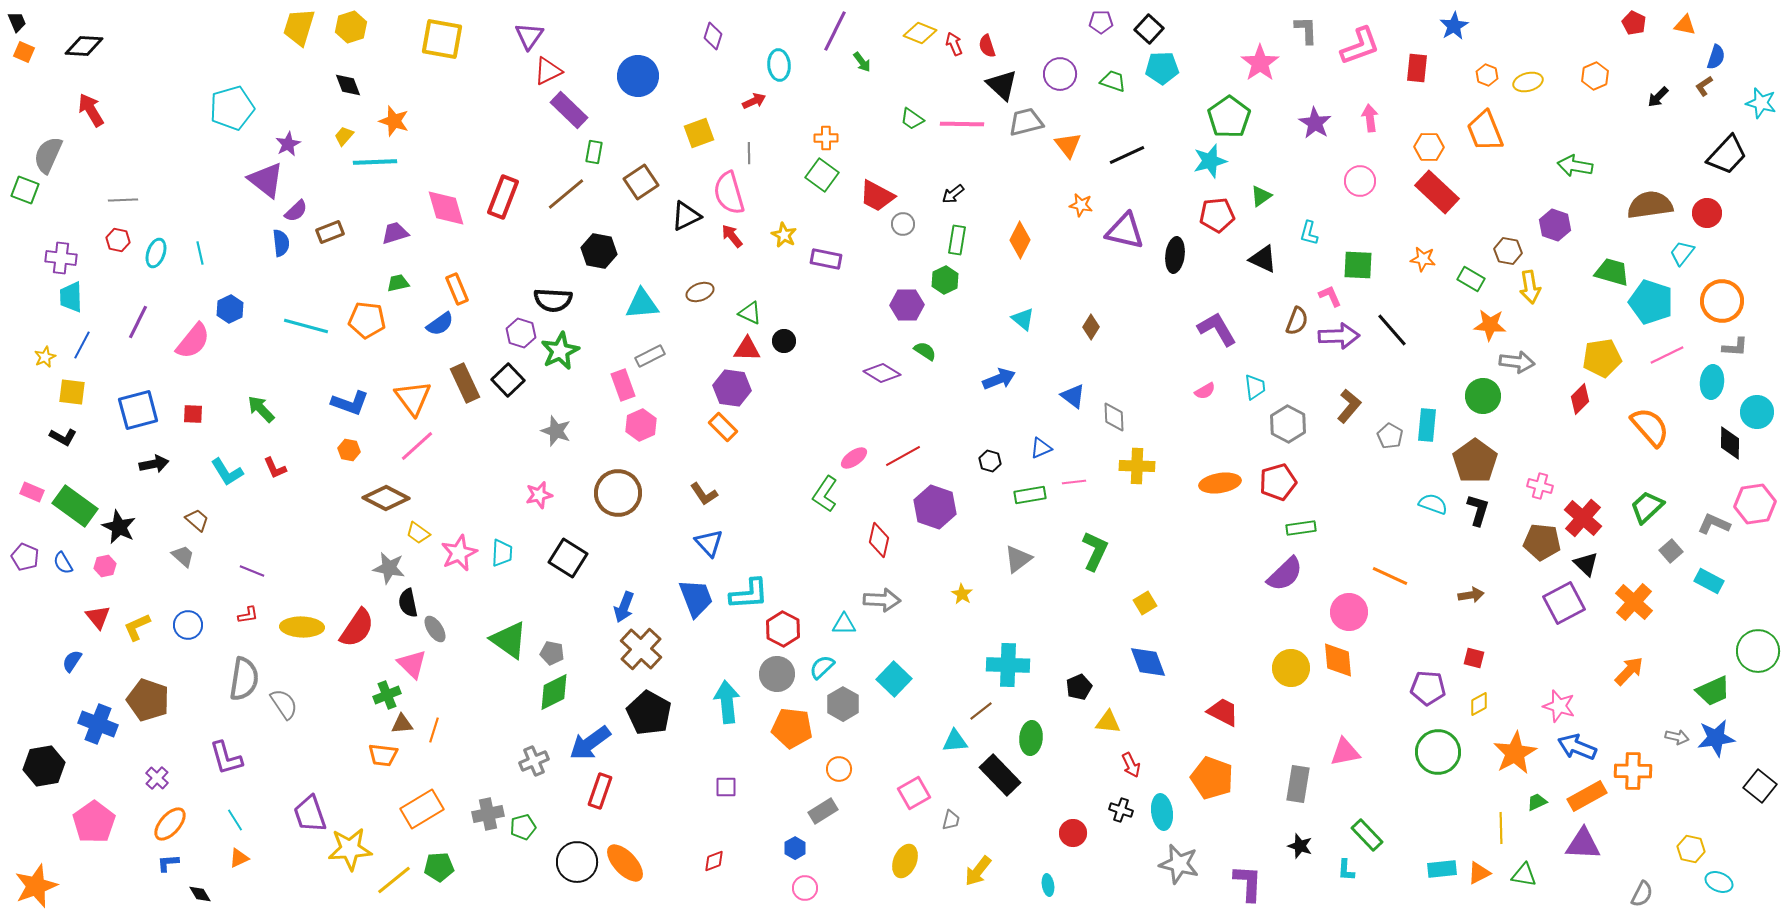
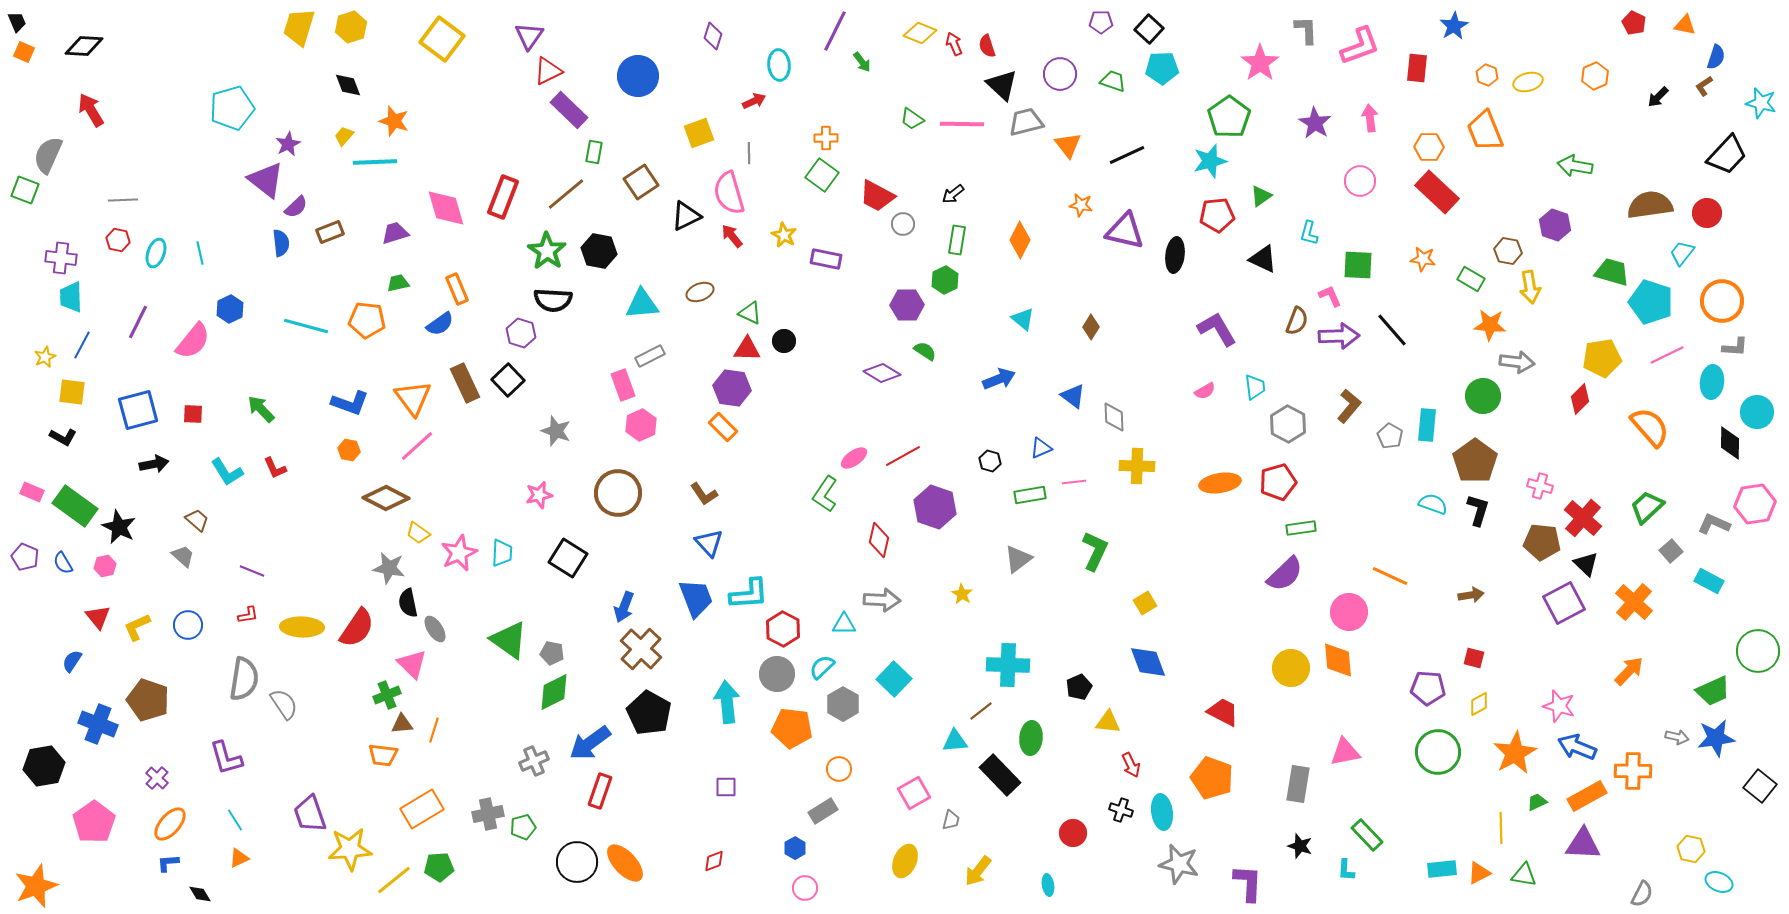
yellow square at (442, 39): rotated 27 degrees clockwise
purple semicircle at (296, 211): moved 4 px up
green star at (560, 351): moved 13 px left, 100 px up; rotated 12 degrees counterclockwise
